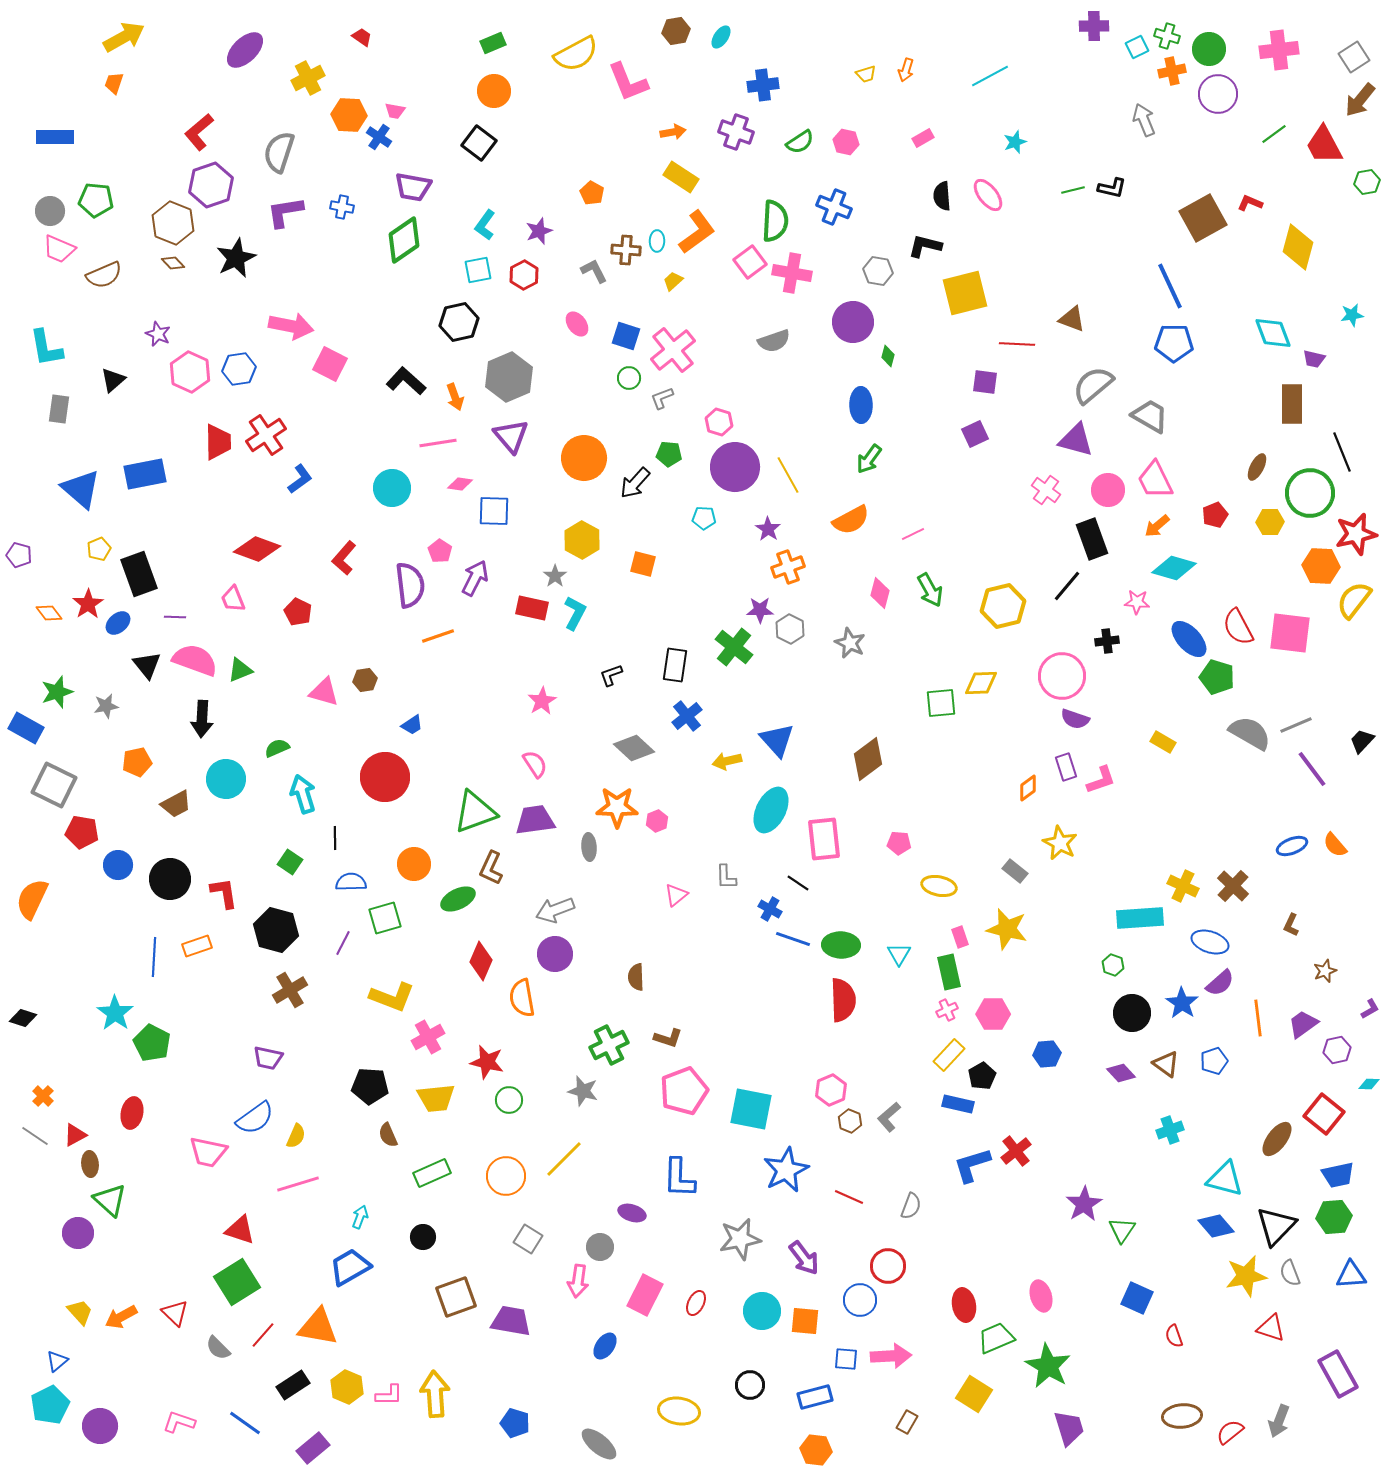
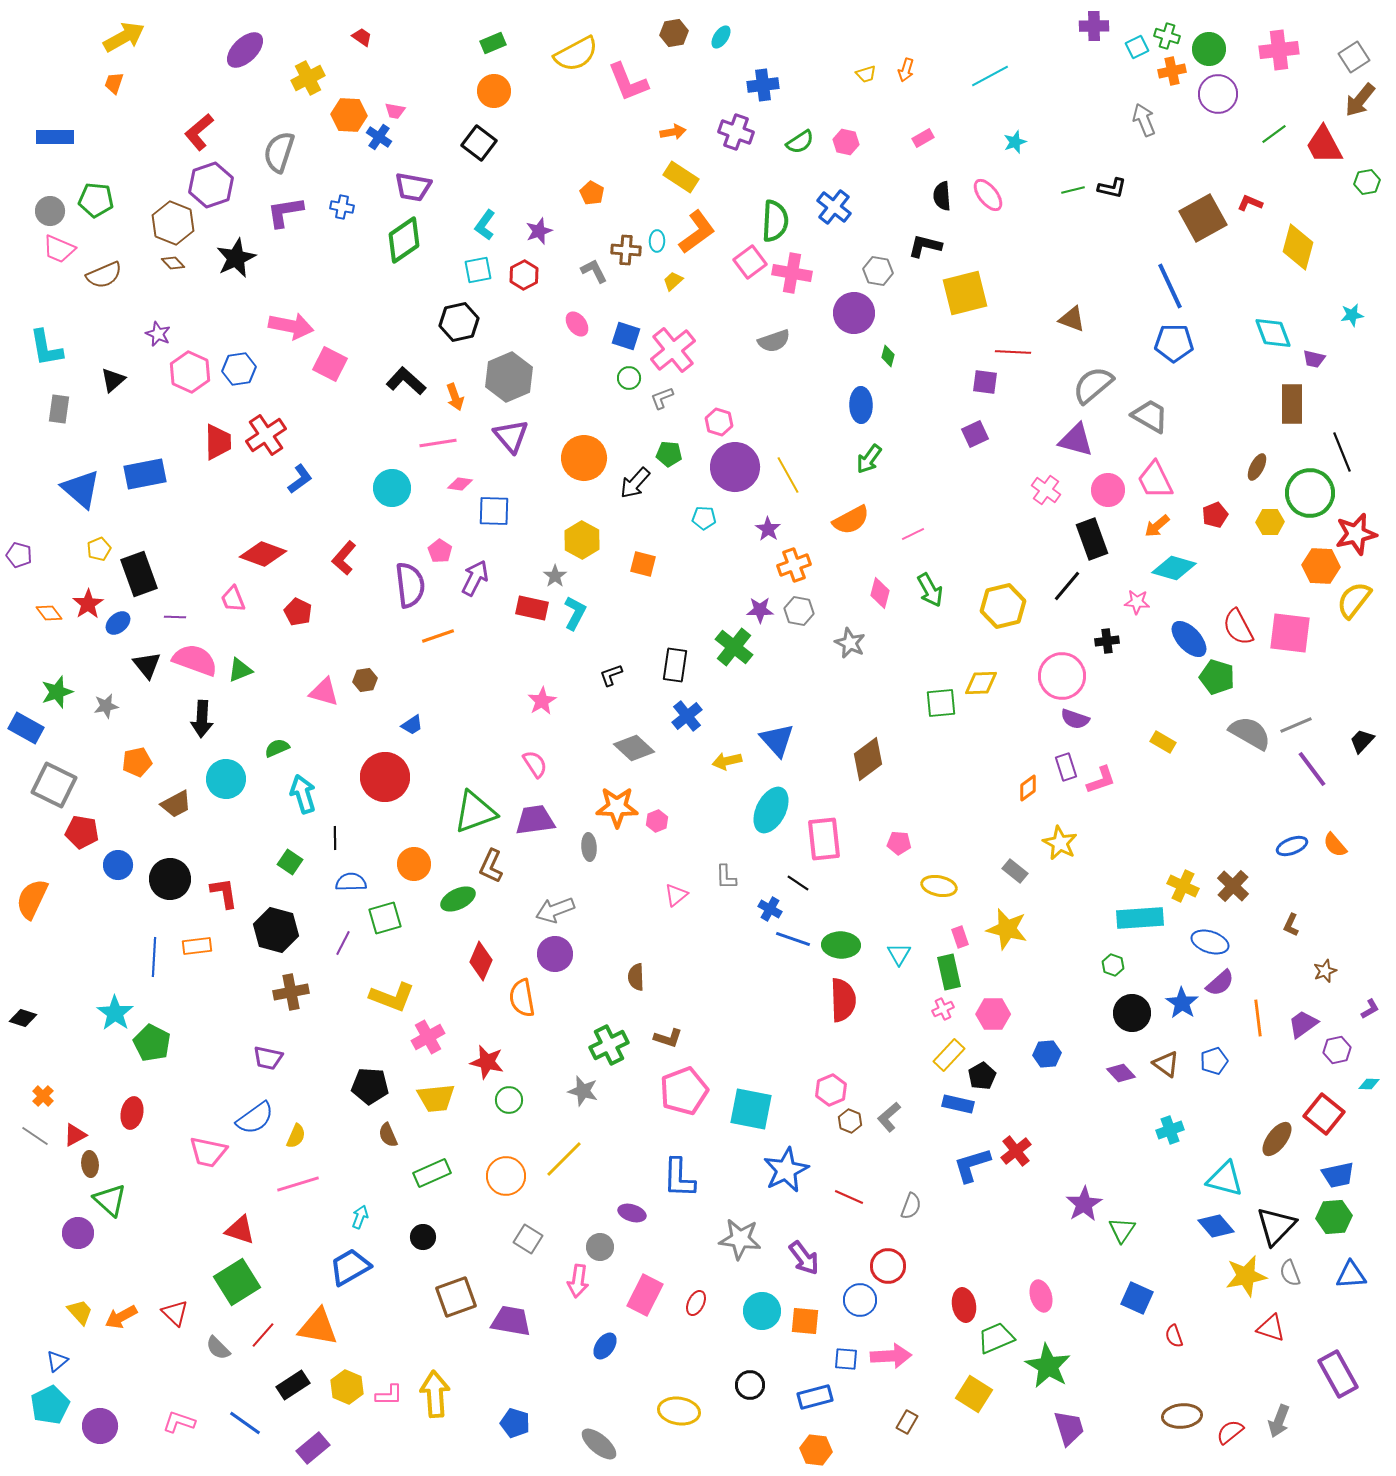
brown hexagon at (676, 31): moved 2 px left, 2 px down
blue cross at (834, 207): rotated 16 degrees clockwise
purple circle at (853, 322): moved 1 px right, 9 px up
red line at (1017, 344): moved 4 px left, 8 px down
red diamond at (257, 549): moved 6 px right, 5 px down
orange cross at (788, 567): moved 6 px right, 2 px up
gray hexagon at (790, 629): moved 9 px right, 18 px up; rotated 16 degrees counterclockwise
brown L-shape at (491, 868): moved 2 px up
orange rectangle at (197, 946): rotated 12 degrees clockwise
brown cross at (290, 990): moved 1 px right, 2 px down; rotated 20 degrees clockwise
pink cross at (947, 1010): moved 4 px left, 1 px up
gray star at (740, 1239): rotated 18 degrees clockwise
